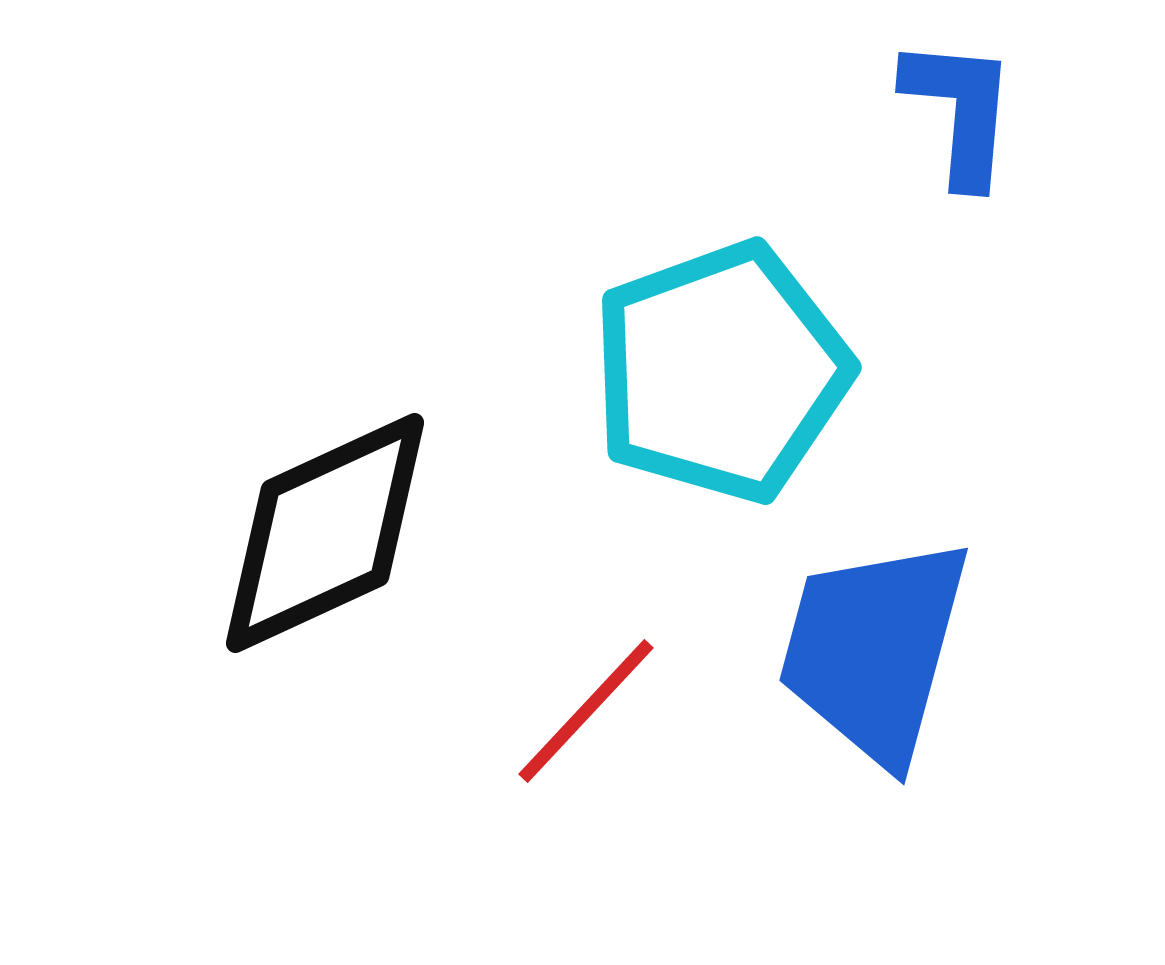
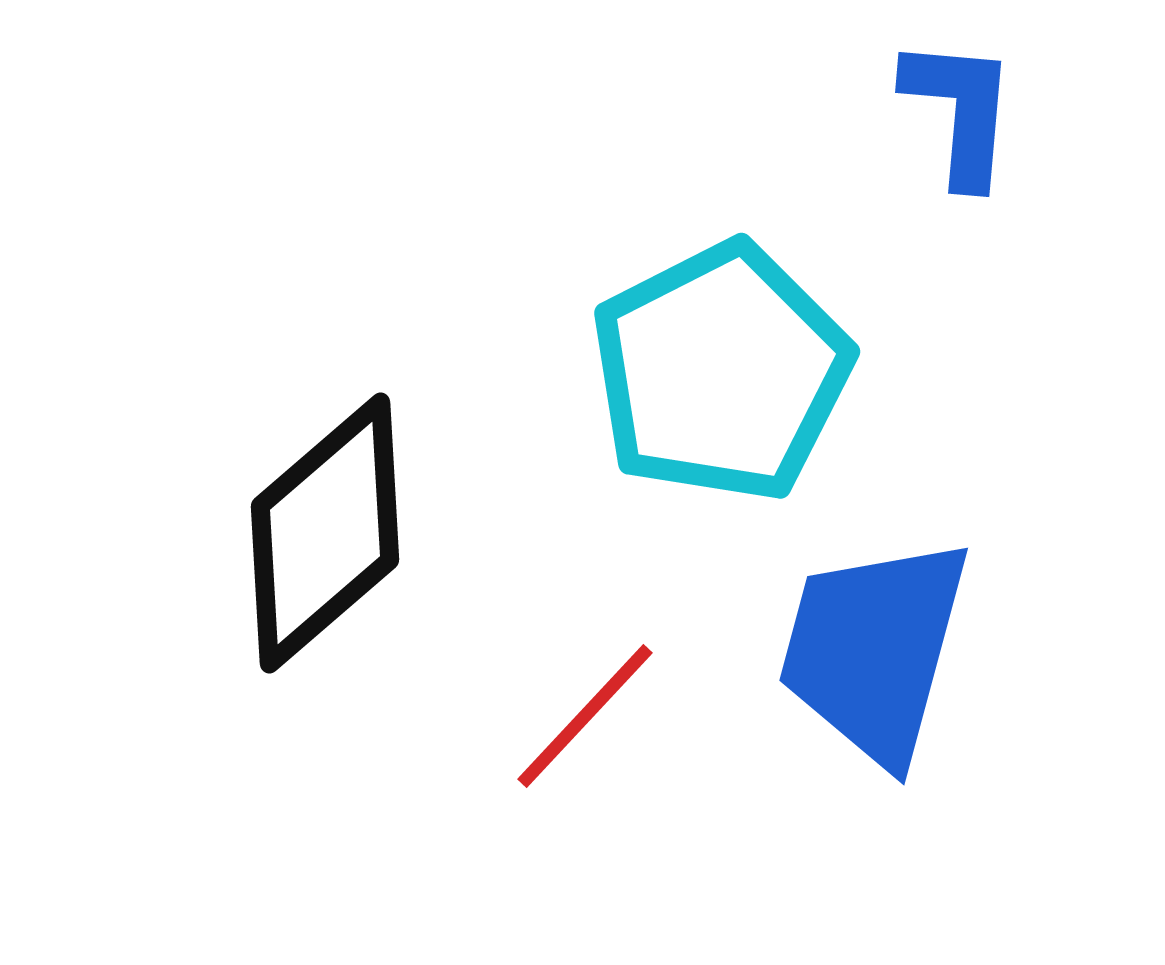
cyan pentagon: rotated 7 degrees counterclockwise
black diamond: rotated 16 degrees counterclockwise
red line: moved 1 px left, 5 px down
